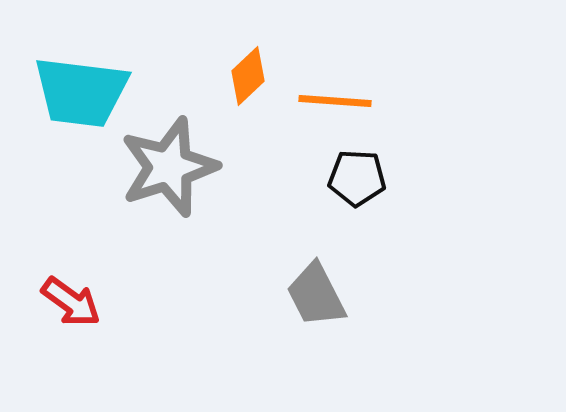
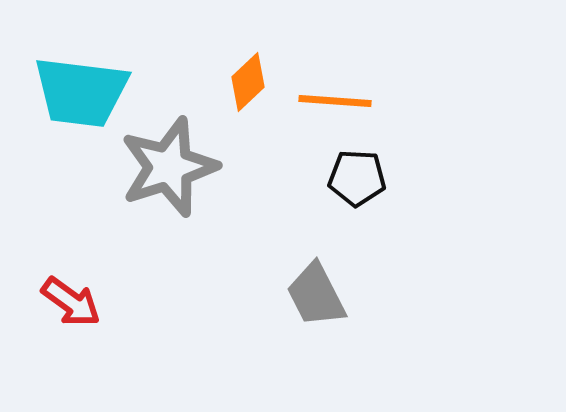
orange diamond: moved 6 px down
